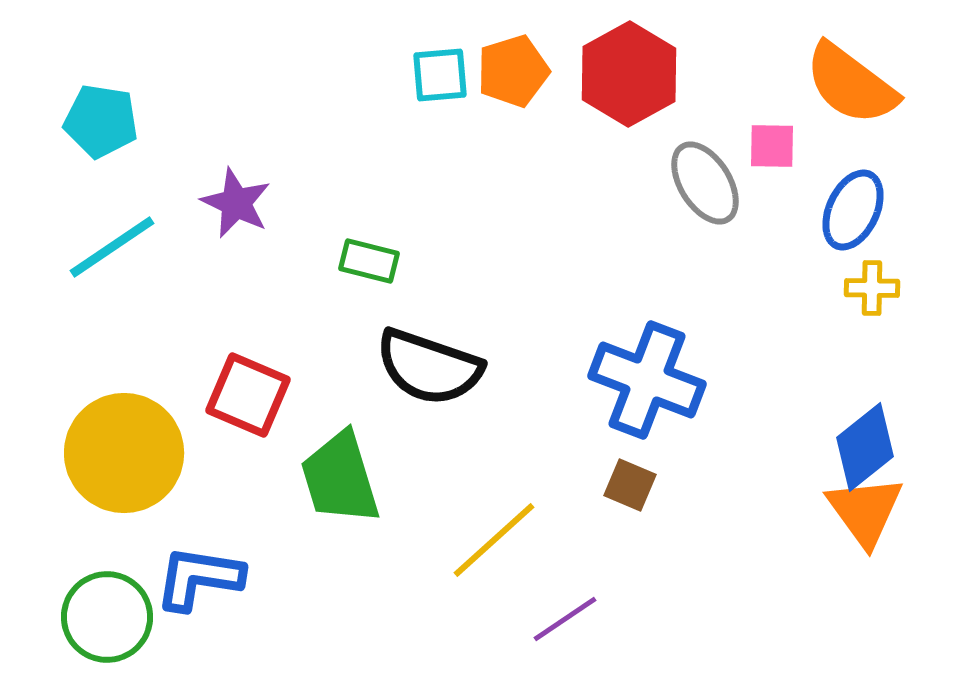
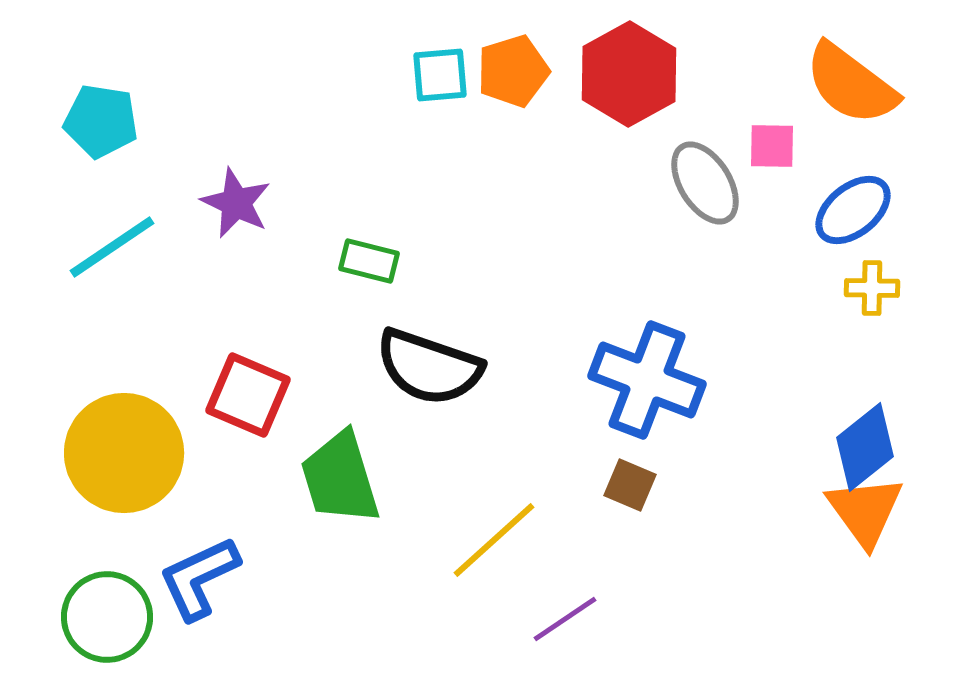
blue ellipse: rotated 26 degrees clockwise
blue L-shape: rotated 34 degrees counterclockwise
